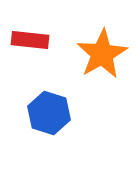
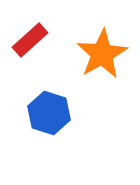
red rectangle: rotated 48 degrees counterclockwise
